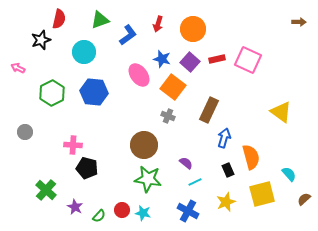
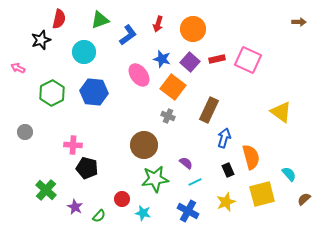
green star: moved 7 px right; rotated 16 degrees counterclockwise
red circle: moved 11 px up
